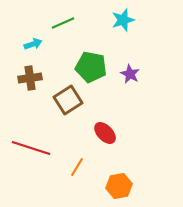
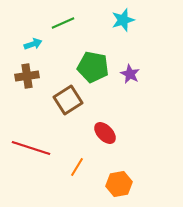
green pentagon: moved 2 px right
brown cross: moved 3 px left, 2 px up
orange hexagon: moved 2 px up
